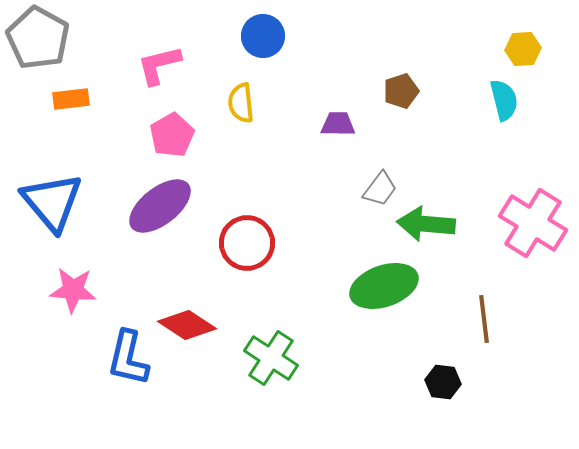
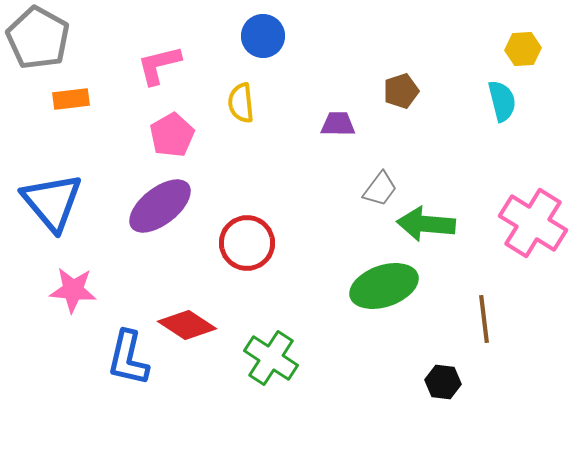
cyan semicircle: moved 2 px left, 1 px down
